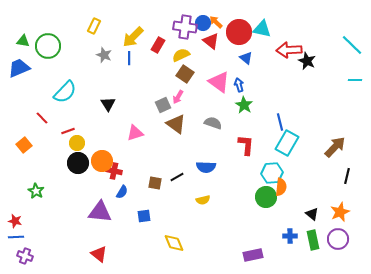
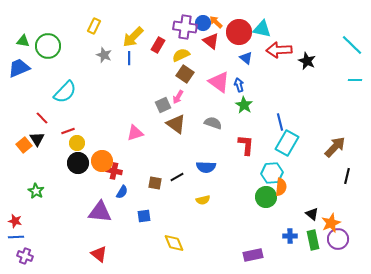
red arrow at (289, 50): moved 10 px left
black triangle at (108, 104): moved 71 px left, 35 px down
orange star at (340, 212): moved 9 px left, 11 px down
